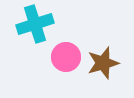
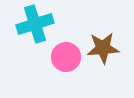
brown star: moved 15 px up; rotated 12 degrees clockwise
